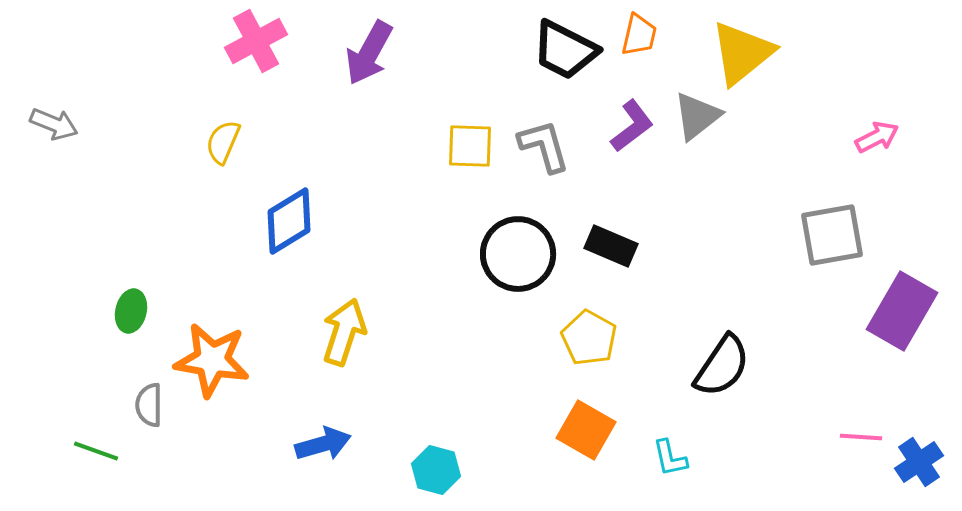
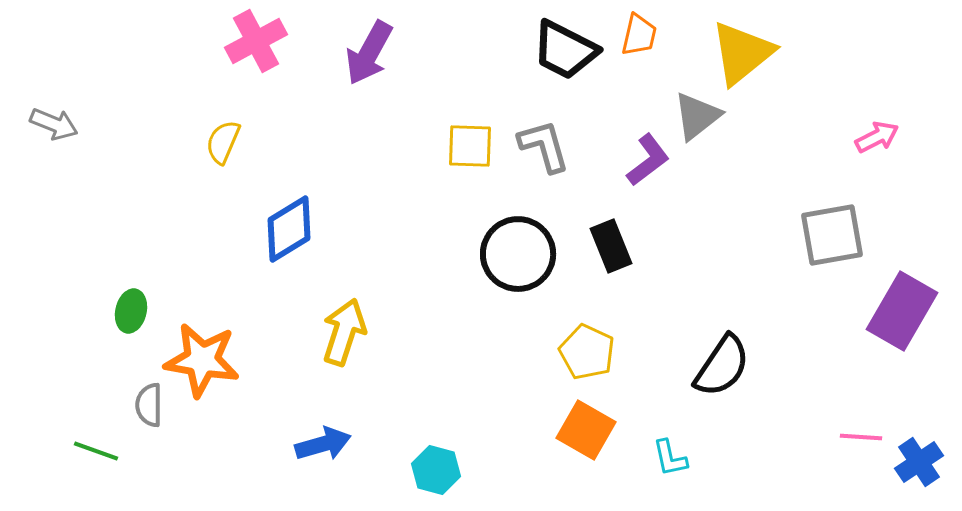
purple L-shape: moved 16 px right, 34 px down
blue diamond: moved 8 px down
black rectangle: rotated 45 degrees clockwise
yellow pentagon: moved 2 px left, 14 px down; rotated 4 degrees counterclockwise
orange star: moved 10 px left
